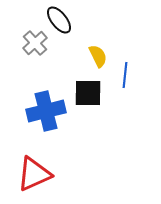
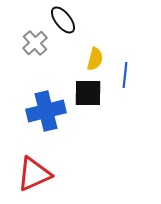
black ellipse: moved 4 px right
yellow semicircle: moved 3 px left, 3 px down; rotated 40 degrees clockwise
